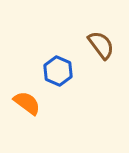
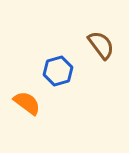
blue hexagon: rotated 20 degrees clockwise
